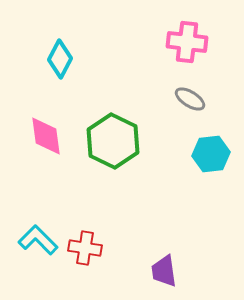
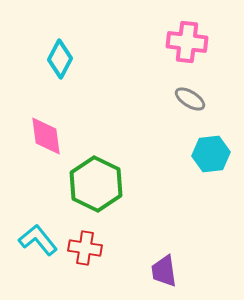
green hexagon: moved 17 px left, 43 px down
cyan L-shape: rotated 6 degrees clockwise
